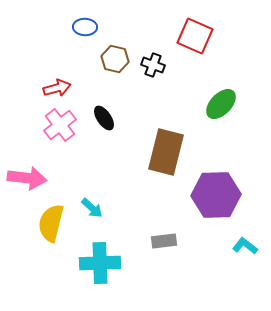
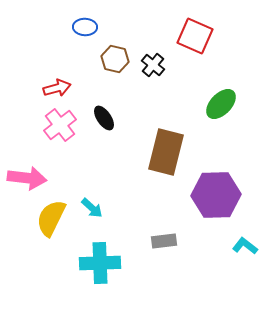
black cross: rotated 20 degrees clockwise
yellow semicircle: moved 5 px up; rotated 12 degrees clockwise
